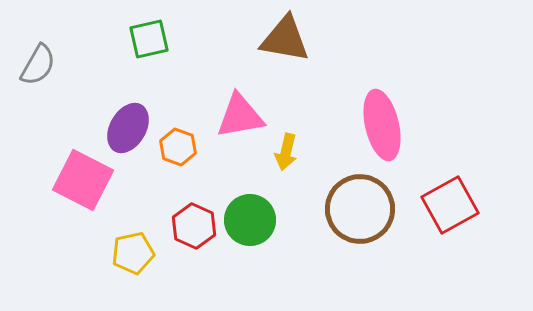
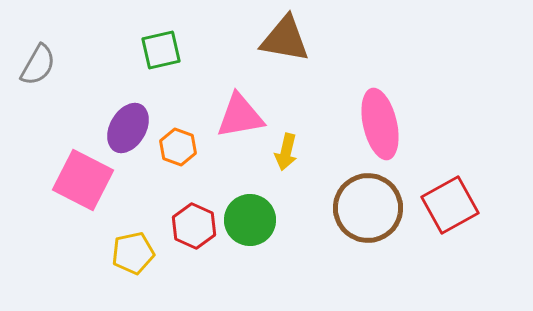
green square: moved 12 px right, 11 px down
pink ellipse: moved 2 px left, 1 px up
brown circle: moved 8 px right, 1 px up
